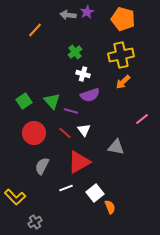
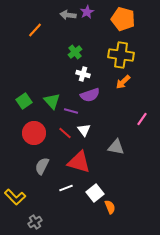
yellow cross: rotated 20 degrees clockwise
pink line: rotated 16 degrees counterclockwise
red triangle: rotated 45 degrees clockwise
